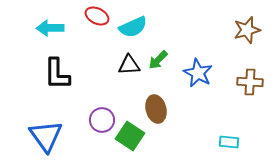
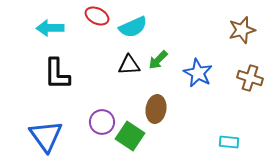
brown star: moved 5 px left
brown cross: moved 4 px up; rotated 15 degrees clockwise
brown ellipse: rotated 24 degrees clockwise
purple circle: moved 2 px down
